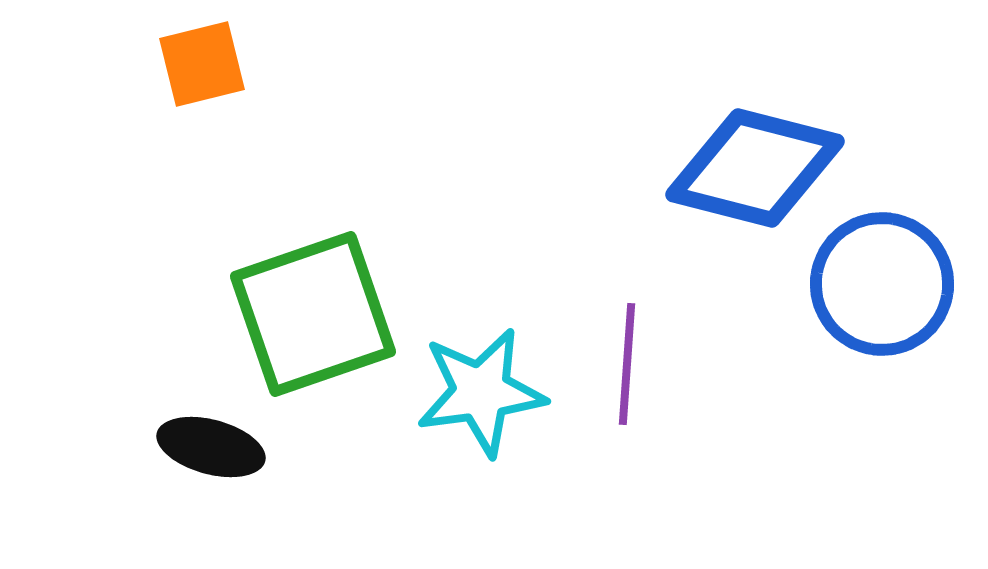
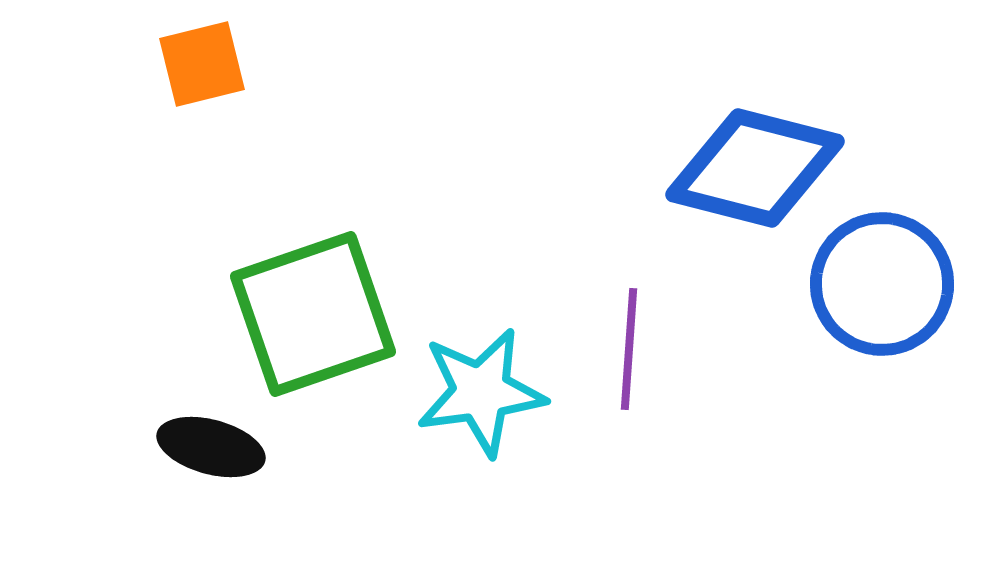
purple line: moved 2 px right, 15 px up
